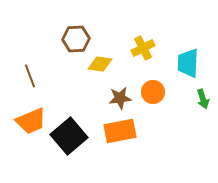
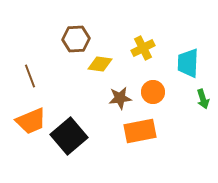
orange rectangle: moved 20 px right
